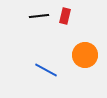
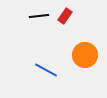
red rectangle: rotated 21 degrees clockwise
